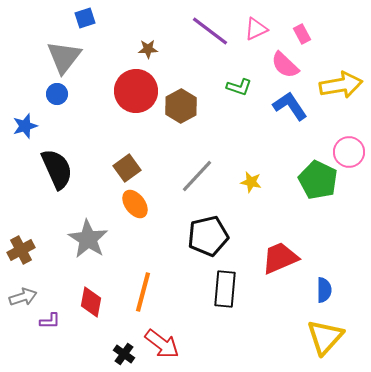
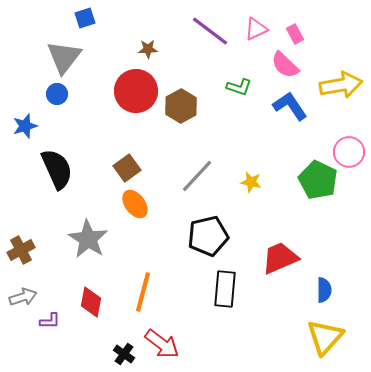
pink rectangle: moved 7 px left
